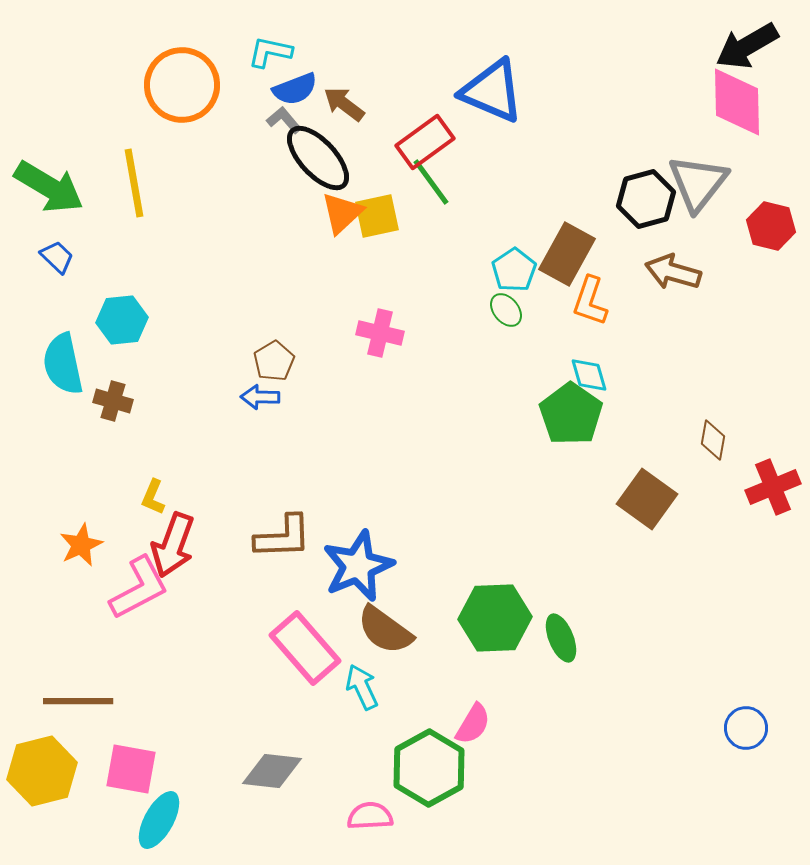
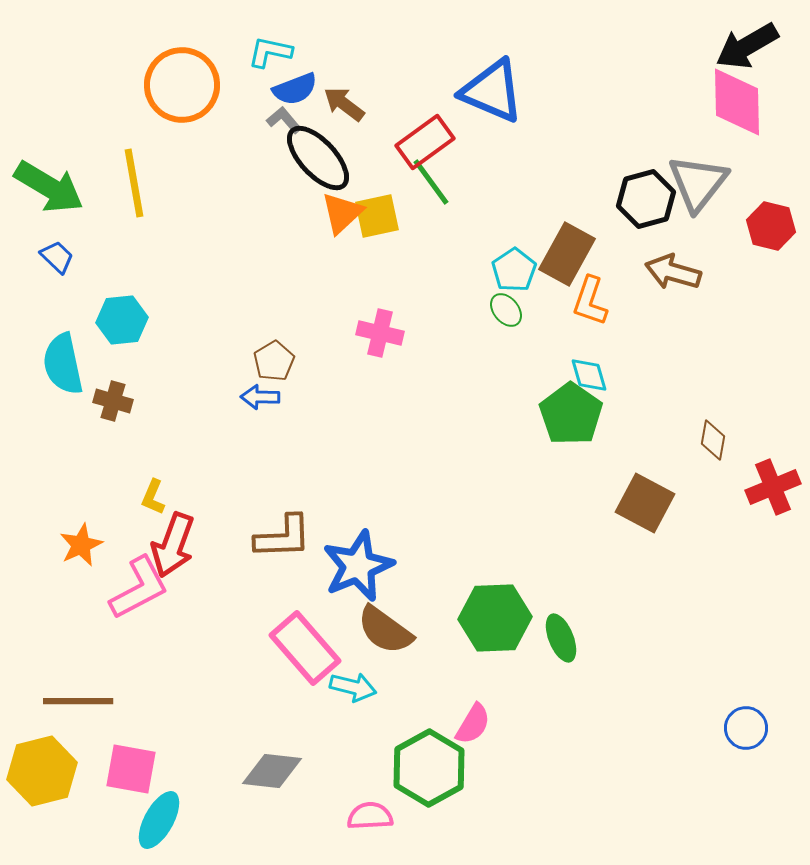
brown square at (647, 499): moved 2 px left, 4 px down; rotated 8 degrees counterclockwise
cyan arrow at (362, 687): moved 9 px left; rotated 129 degrees clockwise
